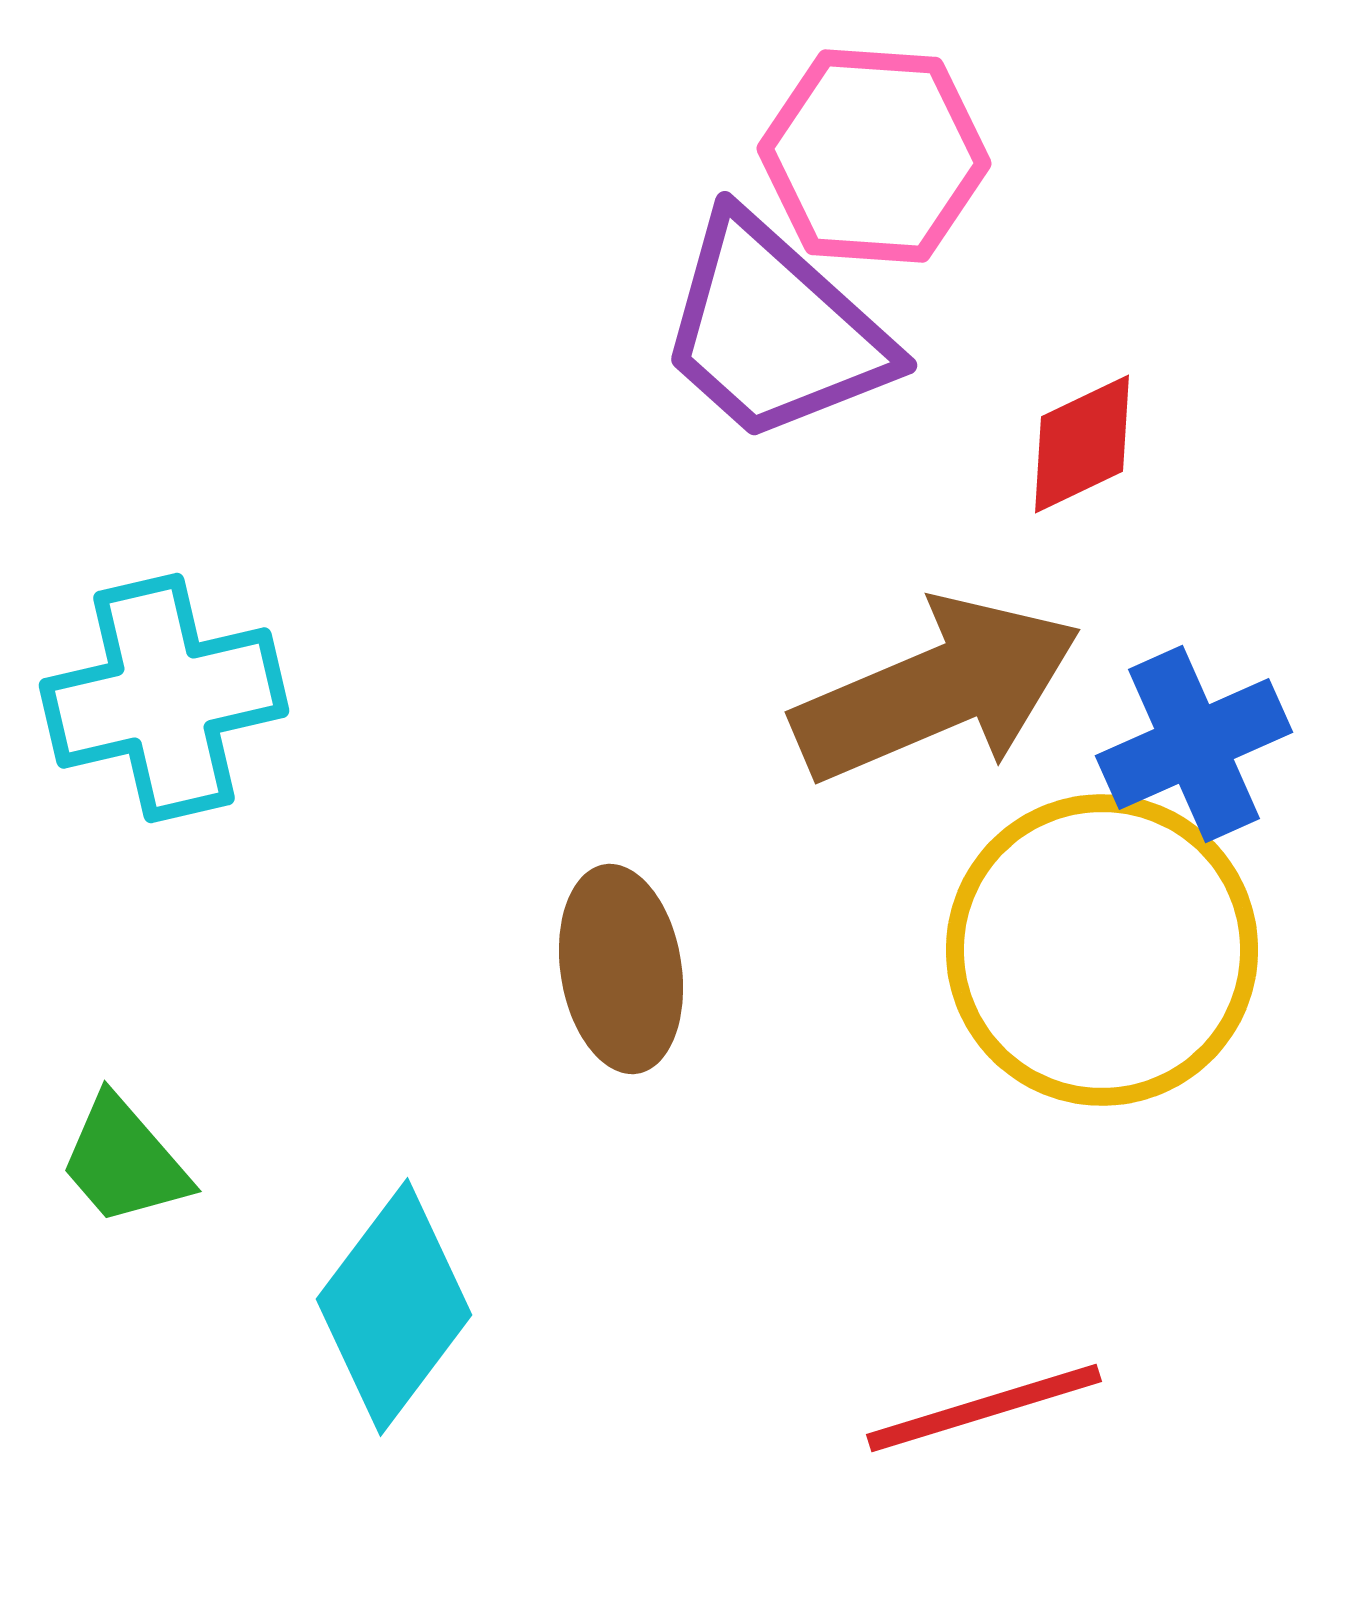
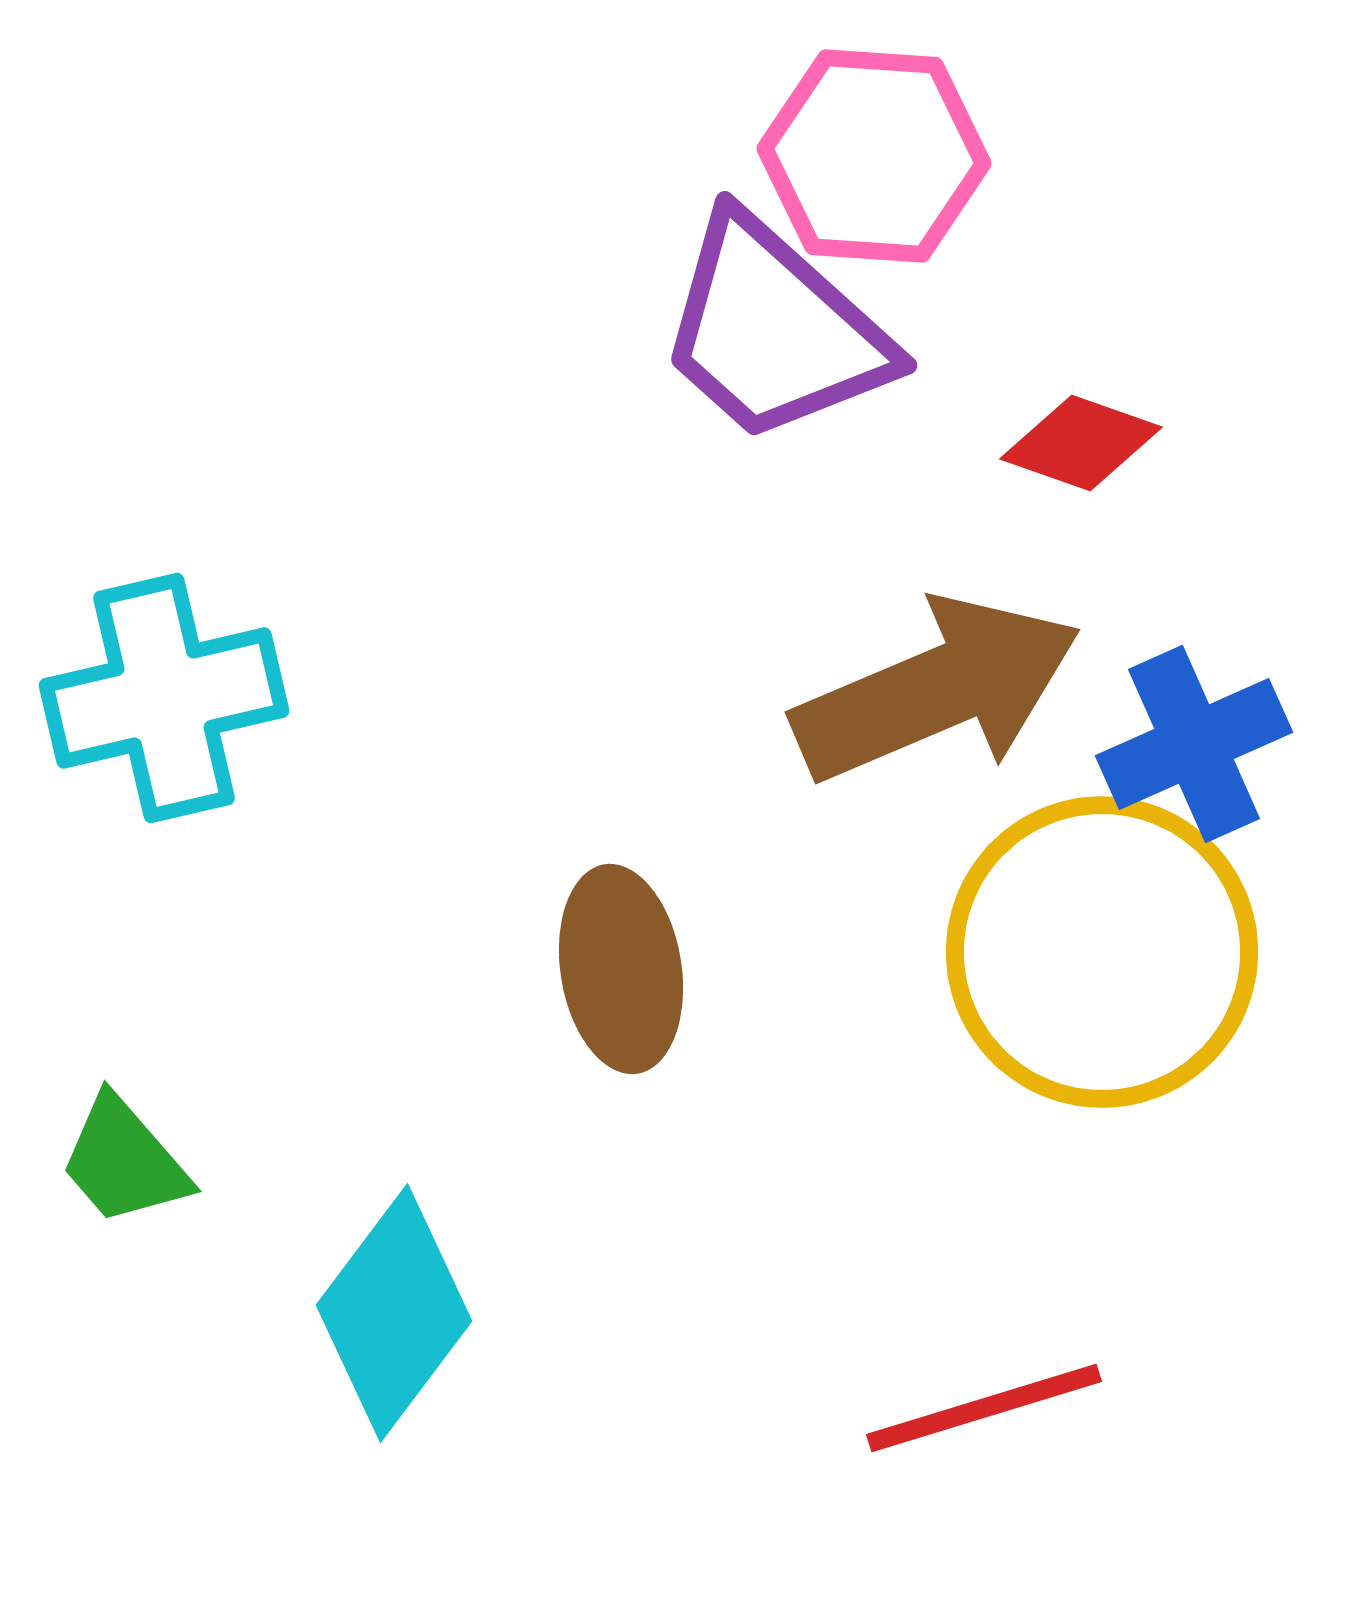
red diamond: moved 1 px left, 1 px up; rotated 45 degrees clockwise
yellow circle: moved 2 px down
cyan diamond: moved 6 px down
